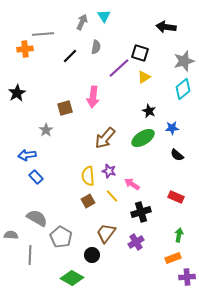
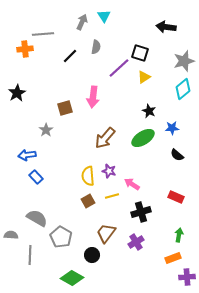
yellow line at (112, 196): rotated 64 degrees counterclockwise
